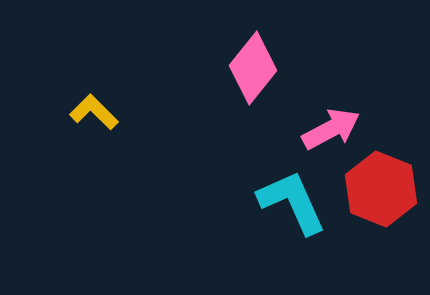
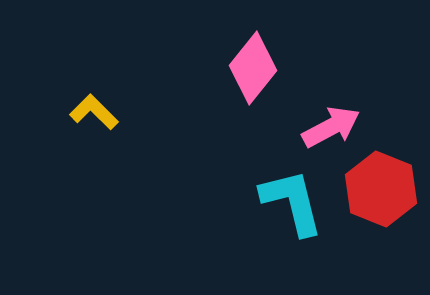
pink arrow: moved 2 px up
cyan L-shape: rotated 10 degrees clockwise
